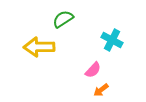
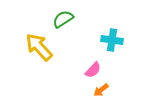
cyan cross: rotated 20 degrees counterclockwise
yellow arrow: rotated 48 degrees clockwise
